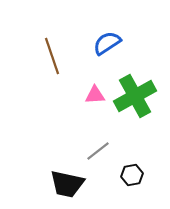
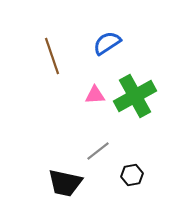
black trapezoid: moved 2 px left, 1 px up
